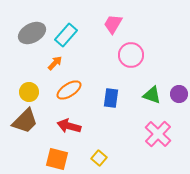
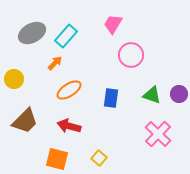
cyan rectangle: moved 1 px down
yellow circle: moved 15 px left, 13 px up
